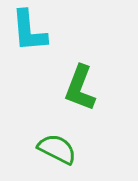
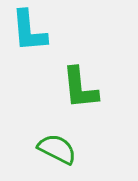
green L-shape: rotated 27 degrees counterclockwise
